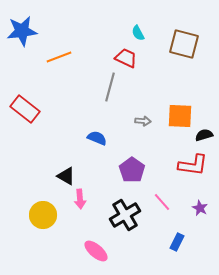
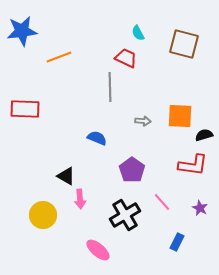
gray line: rotated 16 degrees counterclockwise
red rectangle: rotated 36 degrees counterclockwise
pink ellipse: moved 2 px right, 1 px up
